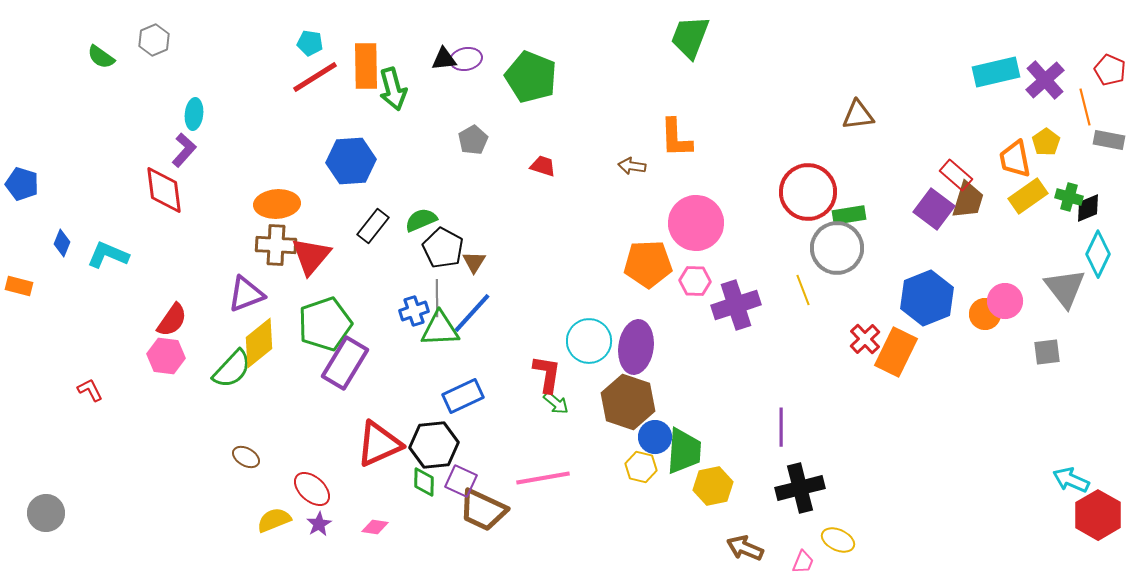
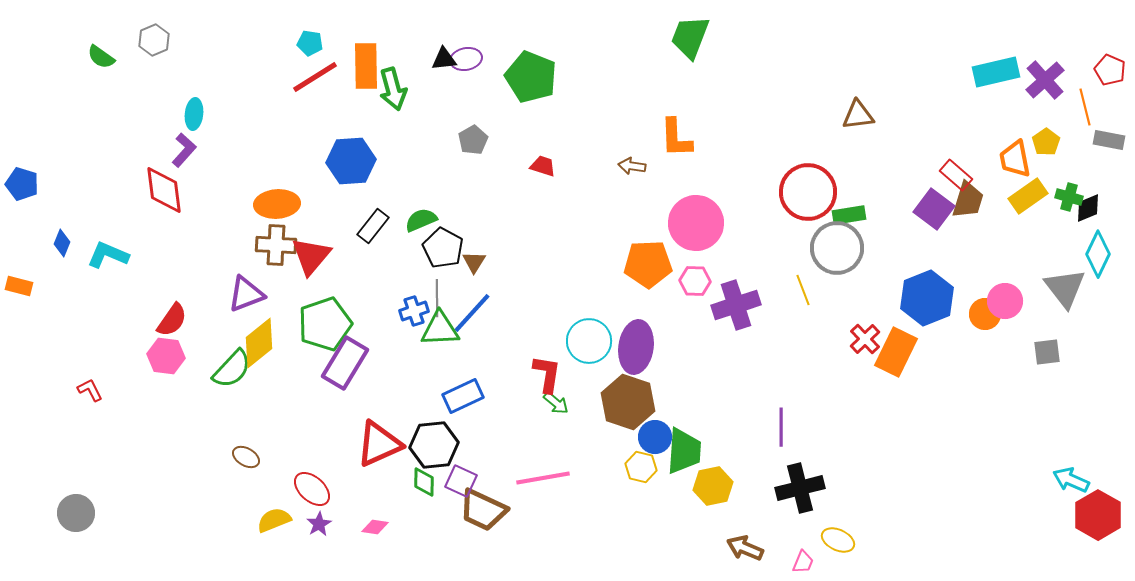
gray circle at (46, 513): moved 30 px right
